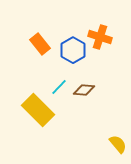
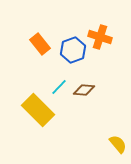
blue hexagon: rotated 10 degrees clockwise
